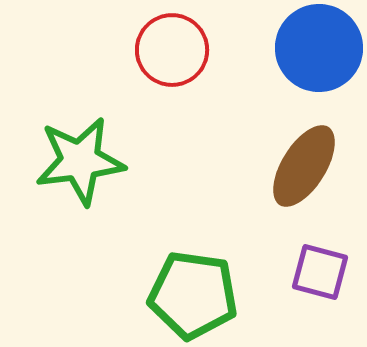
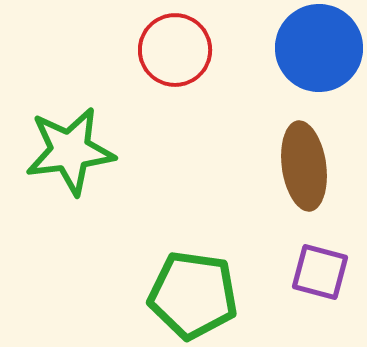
red circle: moved 3 px right
green star: moved 10 px left, 10 px up
brown ellipse: rotated 40 degrees counterclockwise
